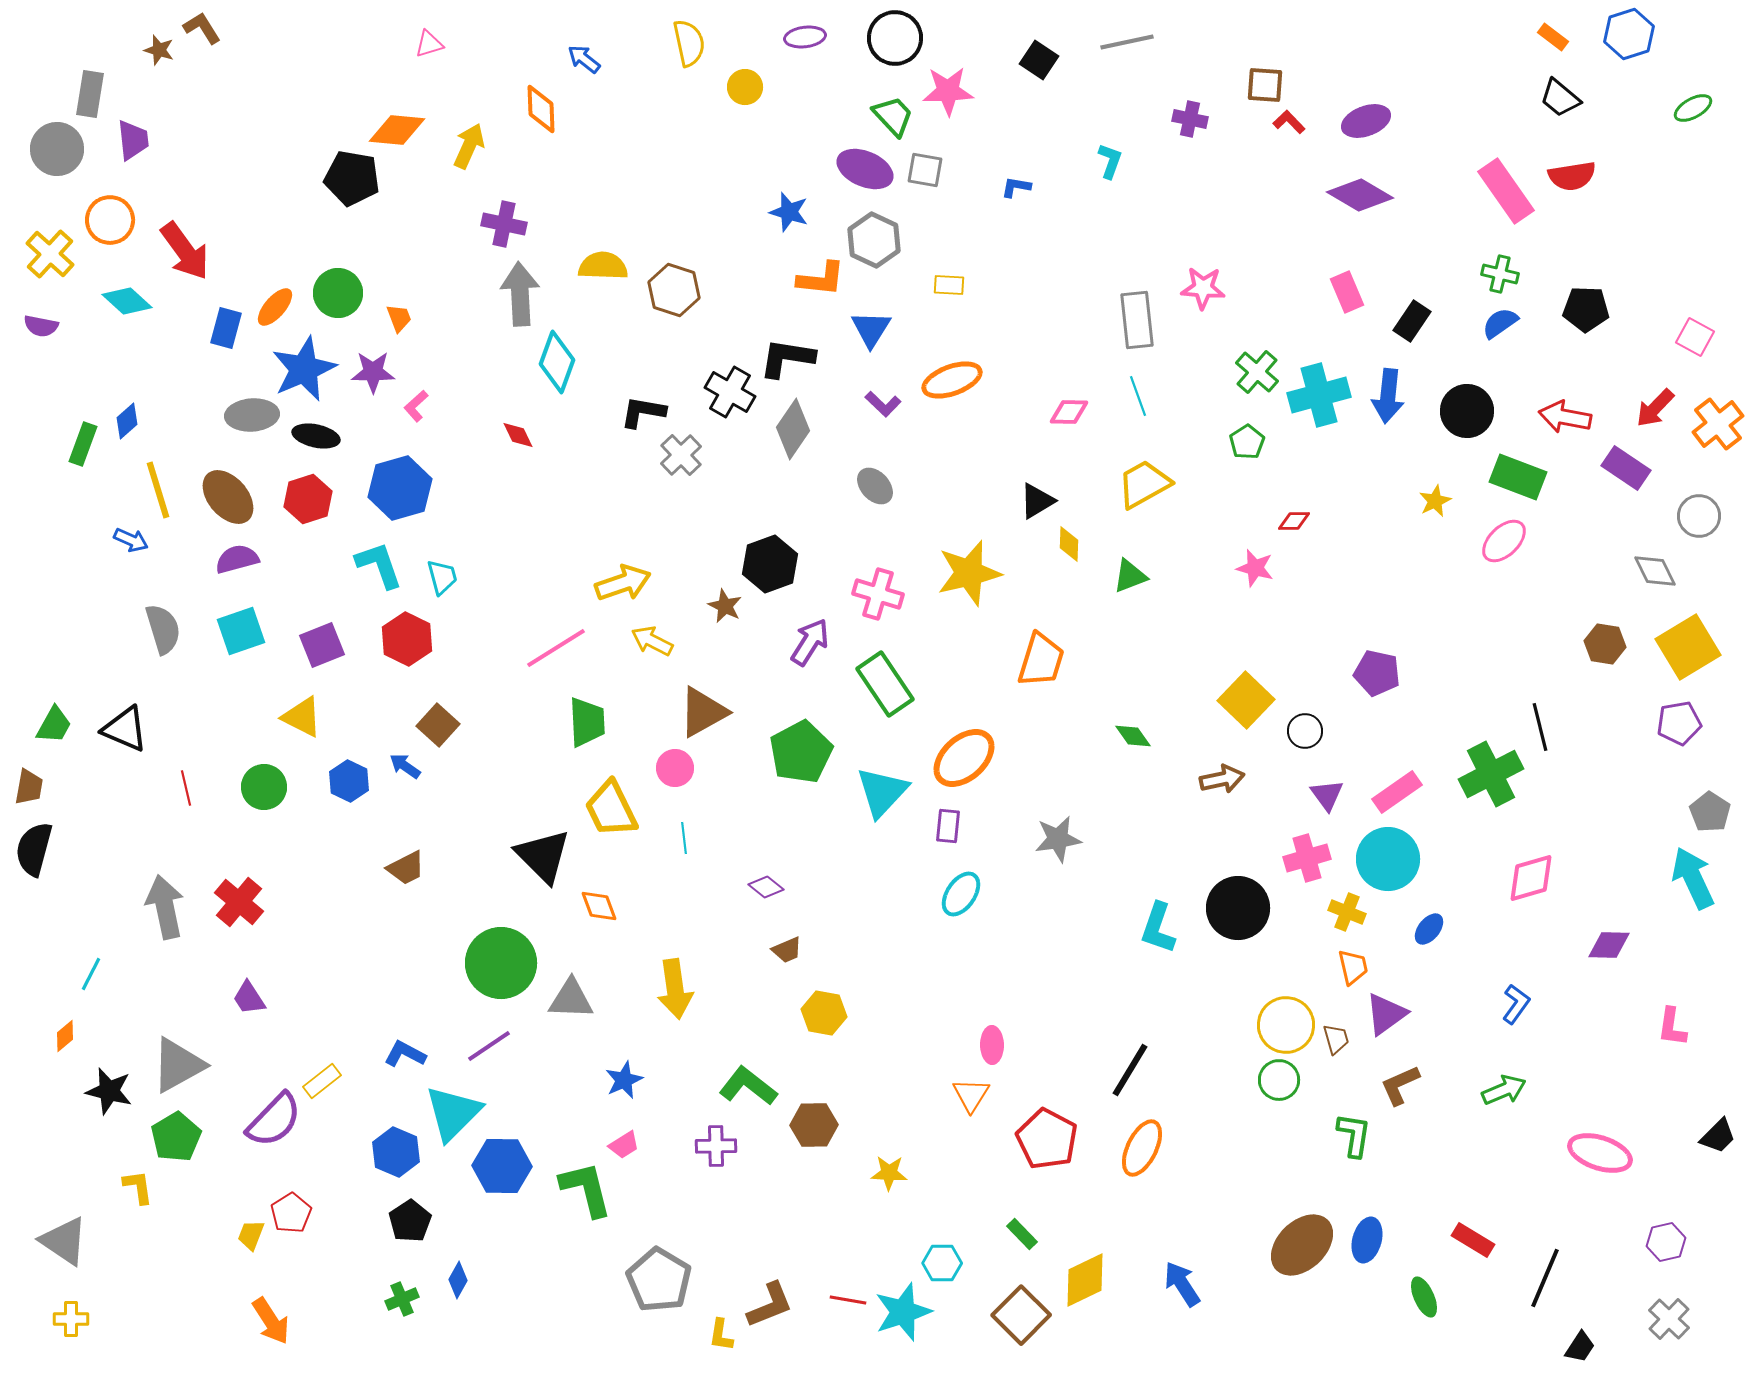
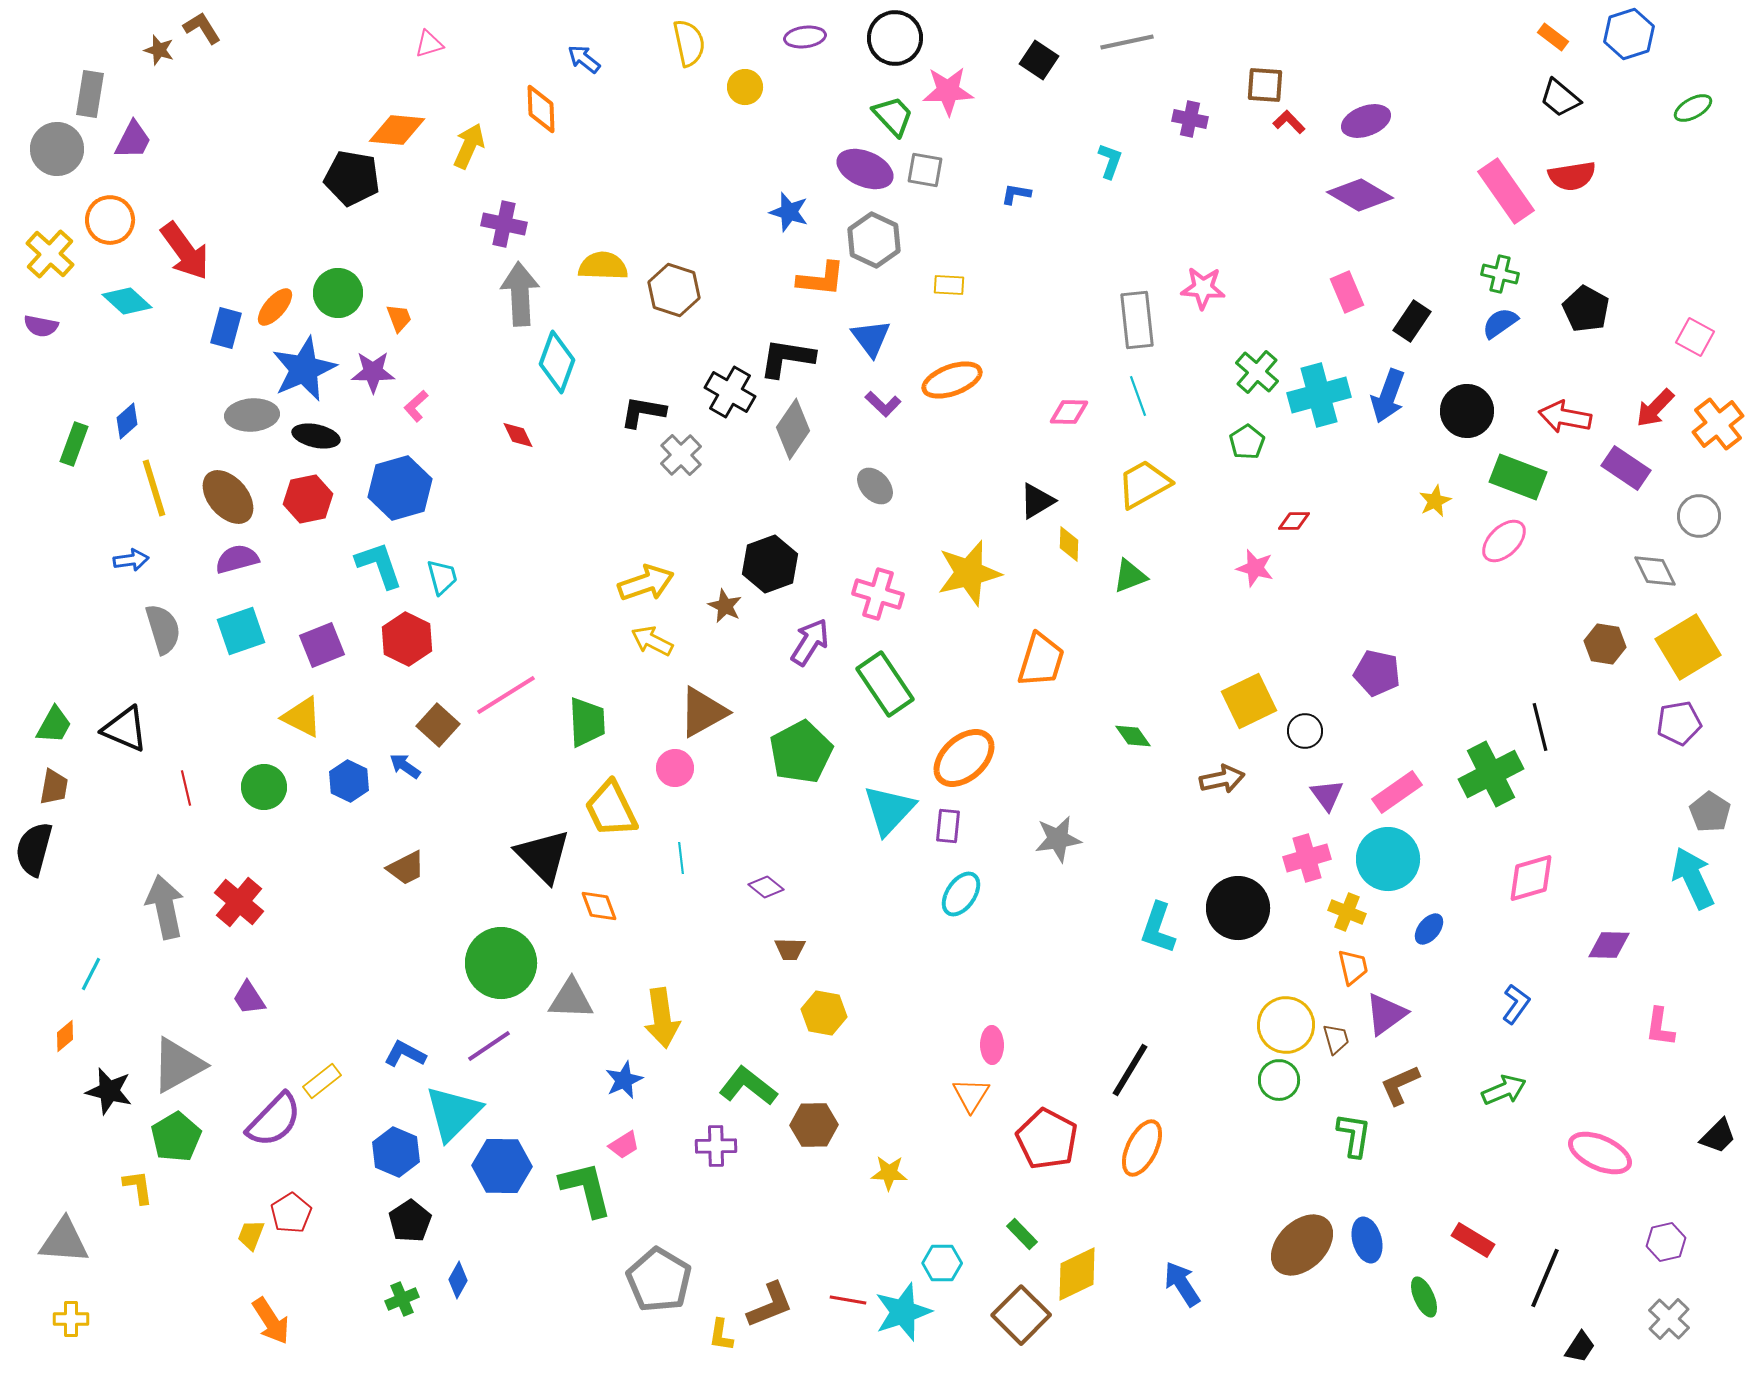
purple trapezoid at (133, 140): rotated 33 degrees clockwise
blue L-shape at (1016, 187): moved 7 px down
black pentagon at (1586, 309): rotated 27 degrees clockwise
blue triangle at (871, 329): moved 9 px down; rotated 9 degrees counterclockwise
blue arrow at (1388, 396): rotated 14 degrees clockwise
green rectangle at (83, 444): moved 9 px left
yellow line at (158, 490): moved 4 px left, 2 px up
red hexagon at (308, 499): rotated 6 degrees clockwise
blue arrow at (131, 540): moved 20 px down; rotated 32 degrees counterclockwise
yellow arrow at (623, 583): moved 23 px right
pink line at (556, 648): moved 50 px left, 47 px down
yellow square at (1246, 700): moved 3 px right, 1 px down; rotated 20 degrees clockwise
brown trapezoid at (29, 787): moved 25 px right
cyan triangle at (882, 792): moved 7 px right, 18 px down
cyan line at (684, 838): moved 3 px left, 20 px down
brown trapezoid at (787, 950): moved 3 px right, 1 px up; rotated 24 degrees clockwise
yellow arrow at (675, 989): moved 13 px left, 29 px down
pink L-shape at (1672, 1027): moved 12 px left
pink ellipse at (1600, 1153): rotated 6 degrees clockwise
blue ellipse at (1367, 1240): rotated 30 degrees counterclockwise
gray triangle at (64, 1241): rotated 30 degrees counterclockwise
yellow diamond at (1085, 1280): moved 8 px left, 6 px up
